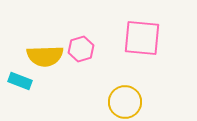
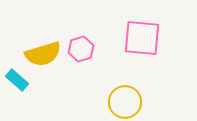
yellow semicircle: moved 2 px left, 2 px up; rotated 15 degrees counterclockwise
cyan rectangle: moved 3 px left, 1 px up; rotated 20 degrees clockwise
